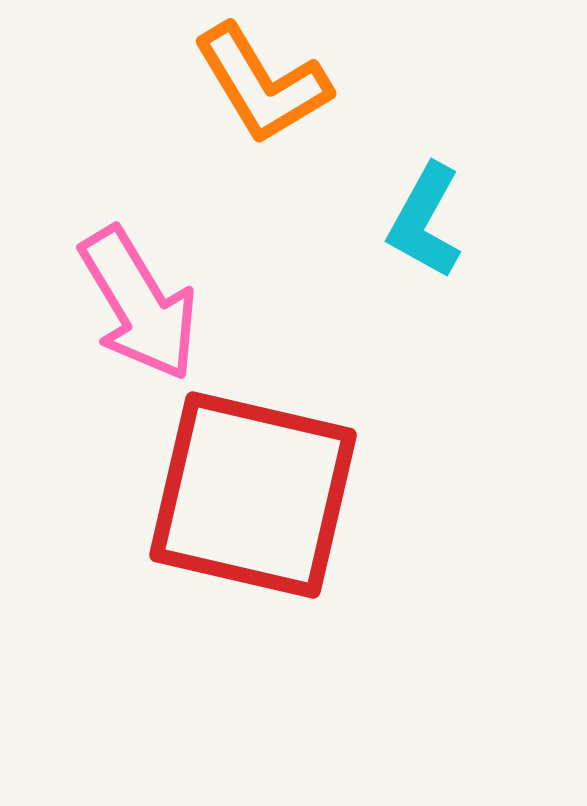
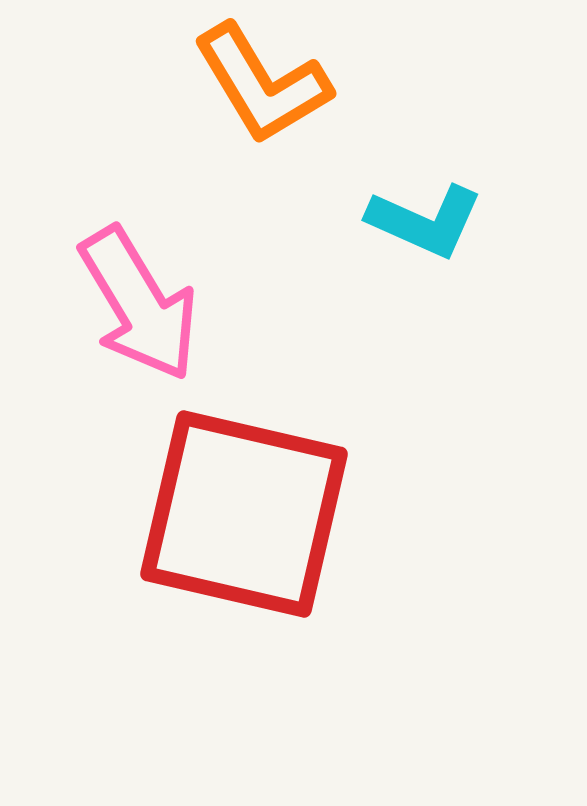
cyan L-shape: rotated 95 degrees counterclockwise
red square: moved 9 px left, 19 px down
